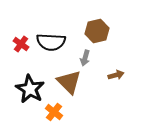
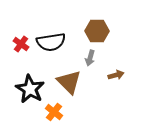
brown hexagon: rotated 15 degrees clockwise
black semicircle: rotated 12 degrees counterclockwise
gray arrow: moved 5 px right
